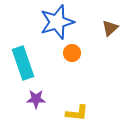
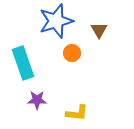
blue star: moved 1 px left, 1 px up
brown triangle: moved 11 px left, 2 px down; rotated 18 degrees counterclockwise
purple star: moved 1 px right, 1 px down
